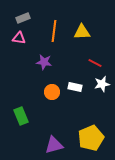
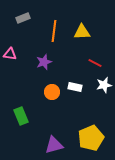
pink triangle: moved 9 px left, 16 px down
purple star: rotated 28 degrees counterclockwise
white star: moved 2 px right, 1 px down
